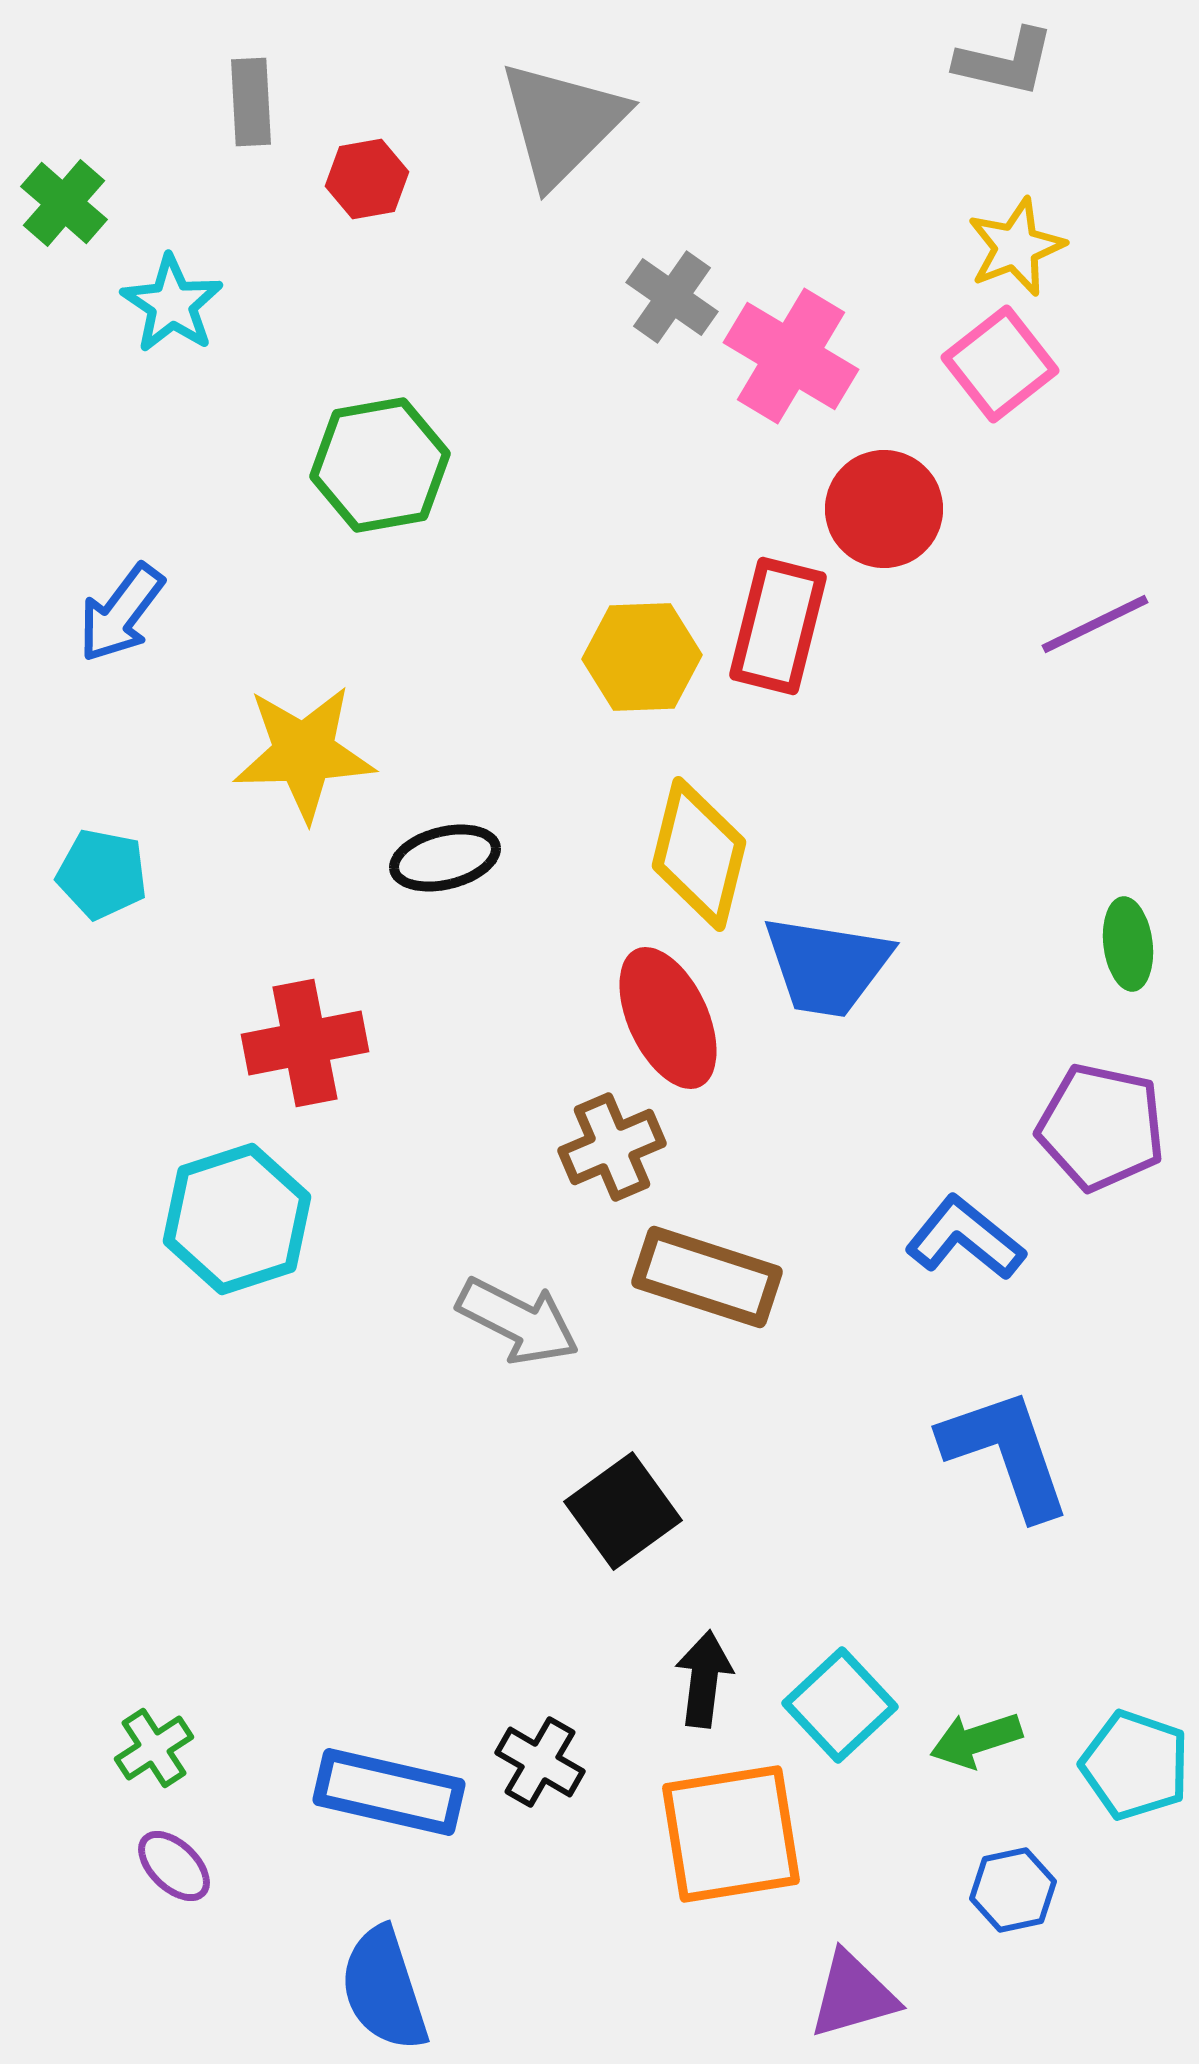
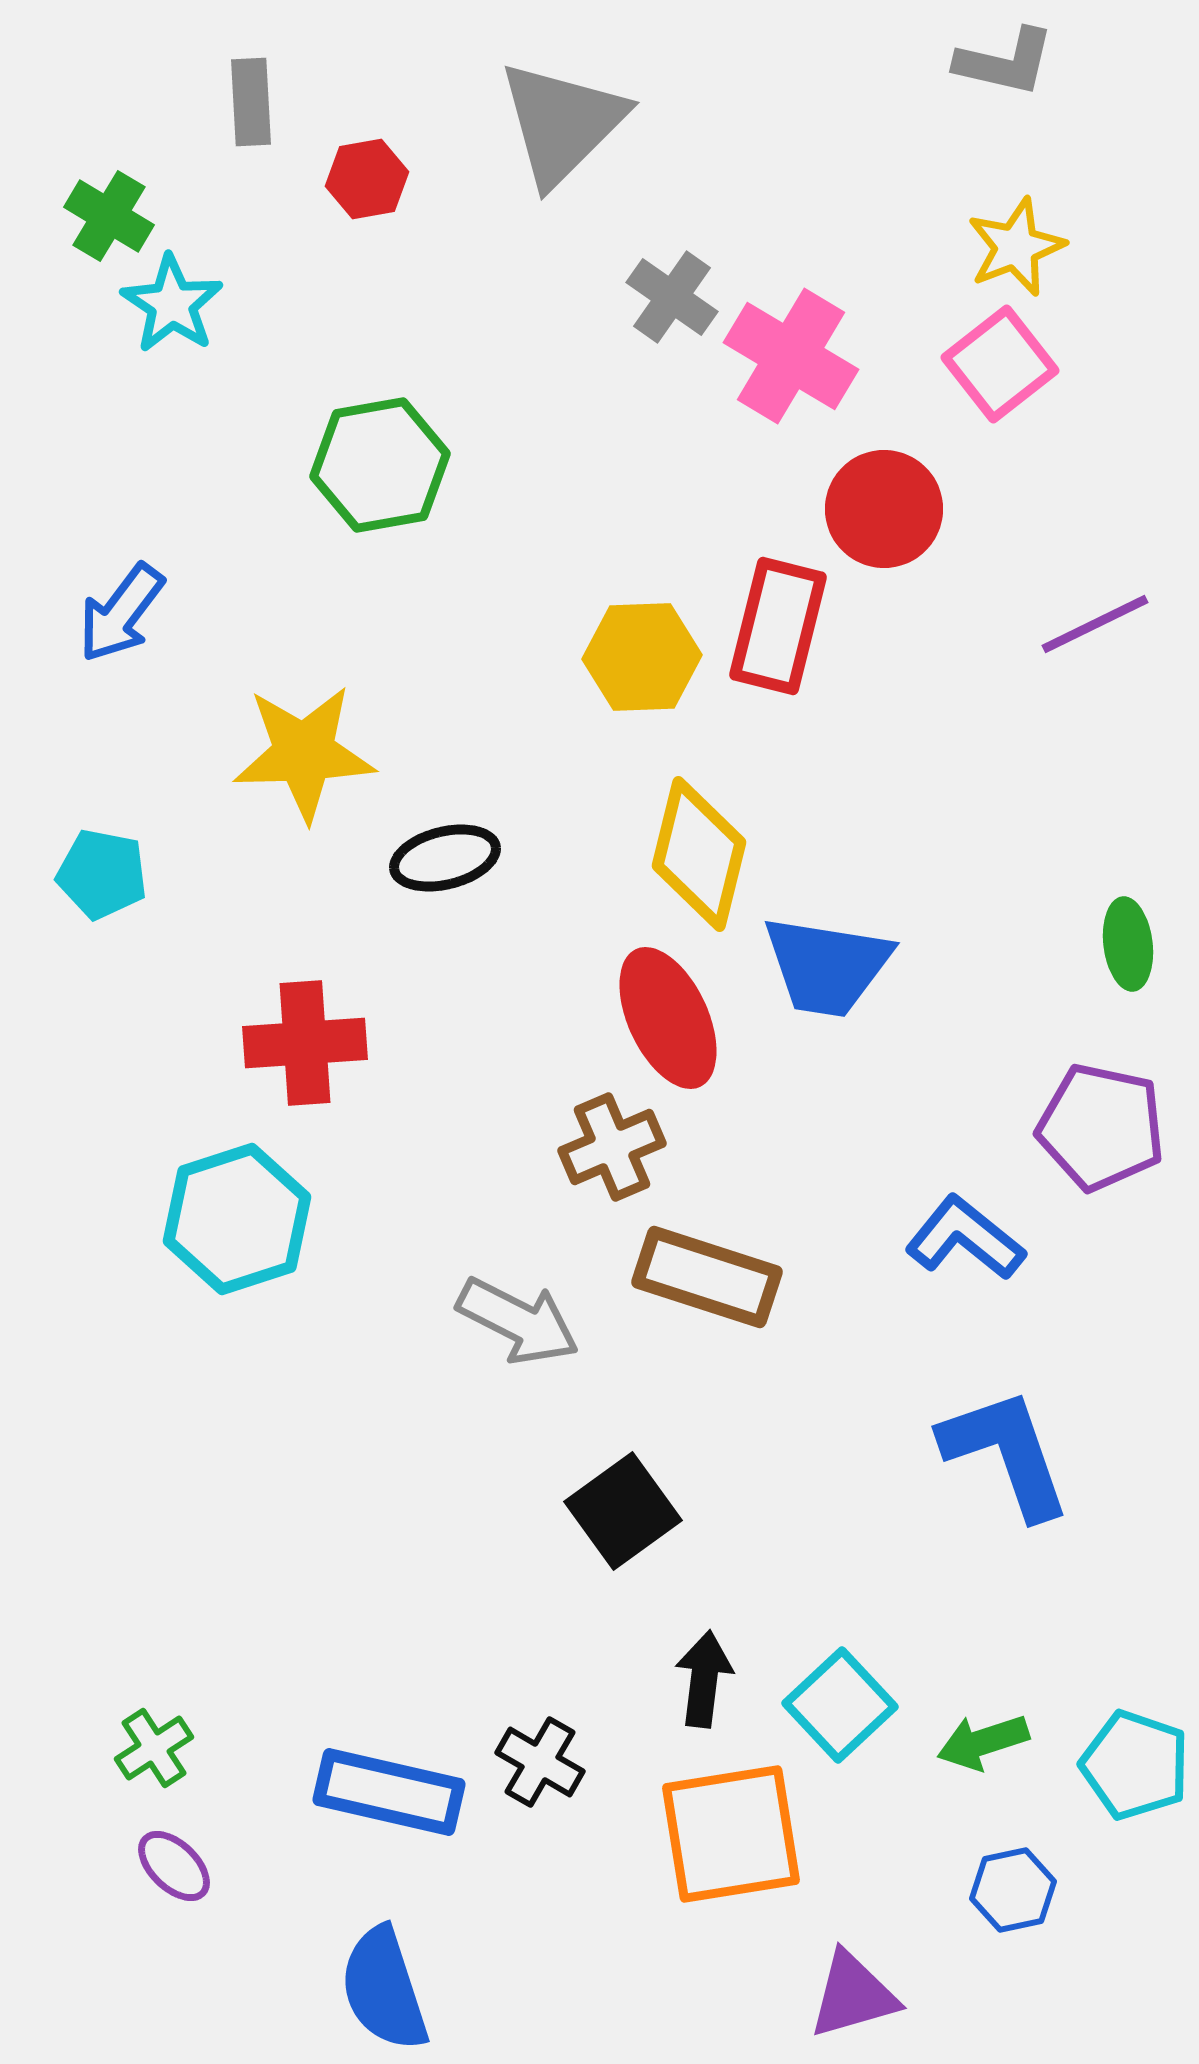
green cross at (64, 203): moved 45 px right, 13 px down; rotated 10 degrees counterclockwise
red cross at (305, 1043): rotated 7 degrees clockwise
green arrow at (976, 1740): moved 7 px right, 2 px down
